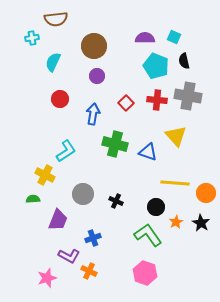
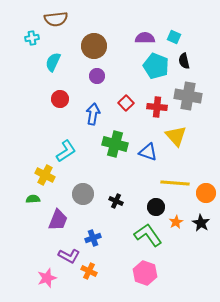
red cross: moved 7 px down
